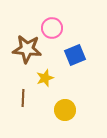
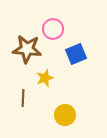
pink circle: moved 1 px right, 1 px down
blue square: moved 1 px right, 1 px up
yellow circle: moved 5 px down
